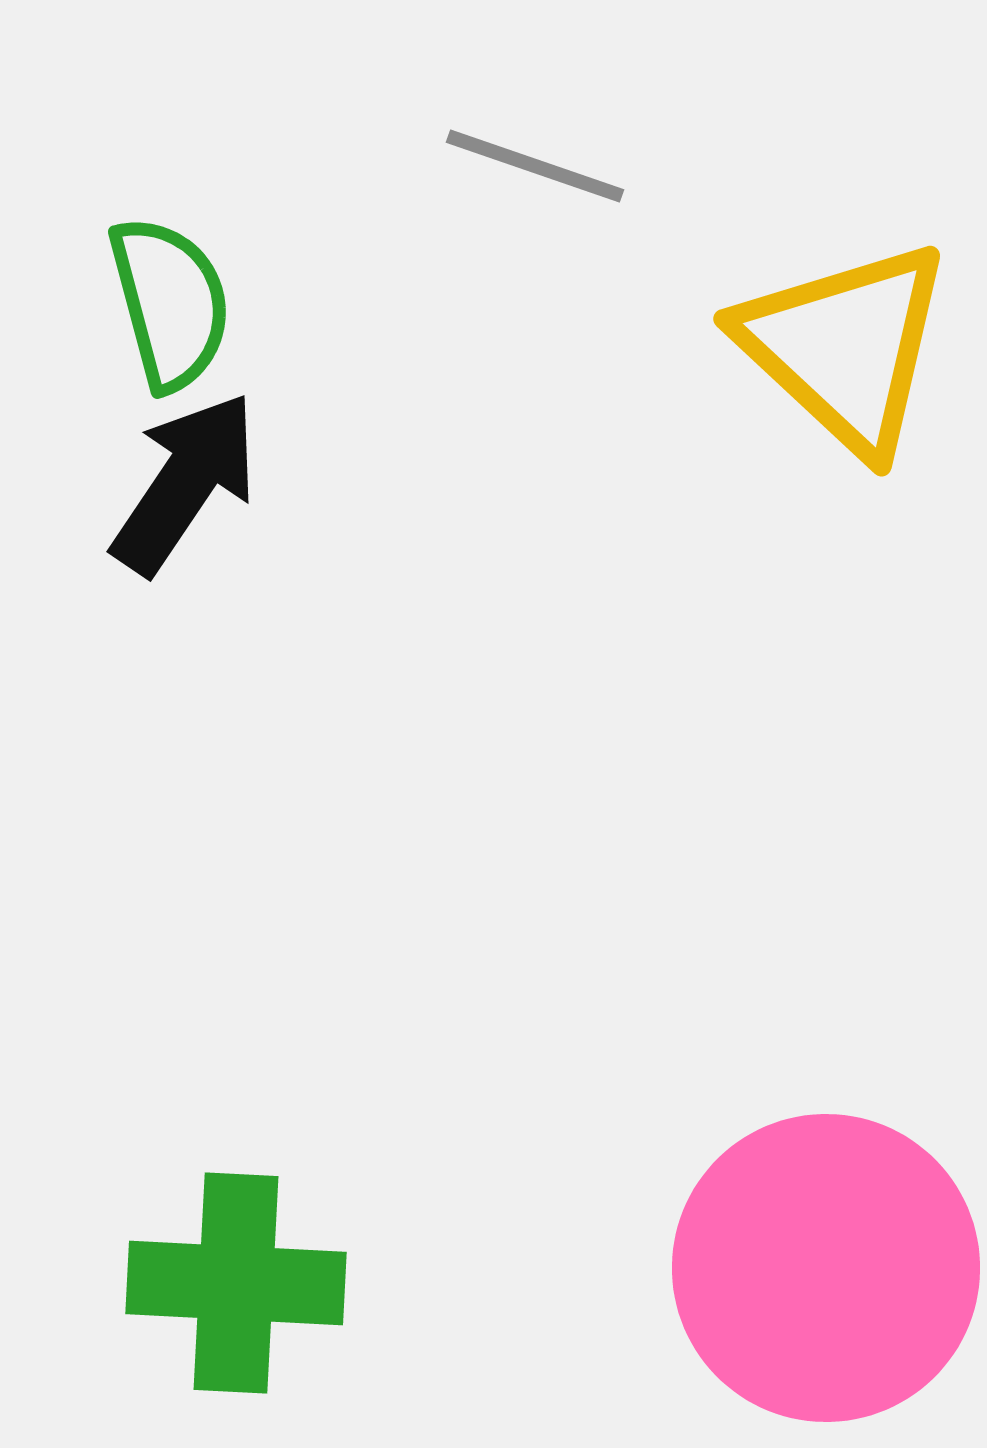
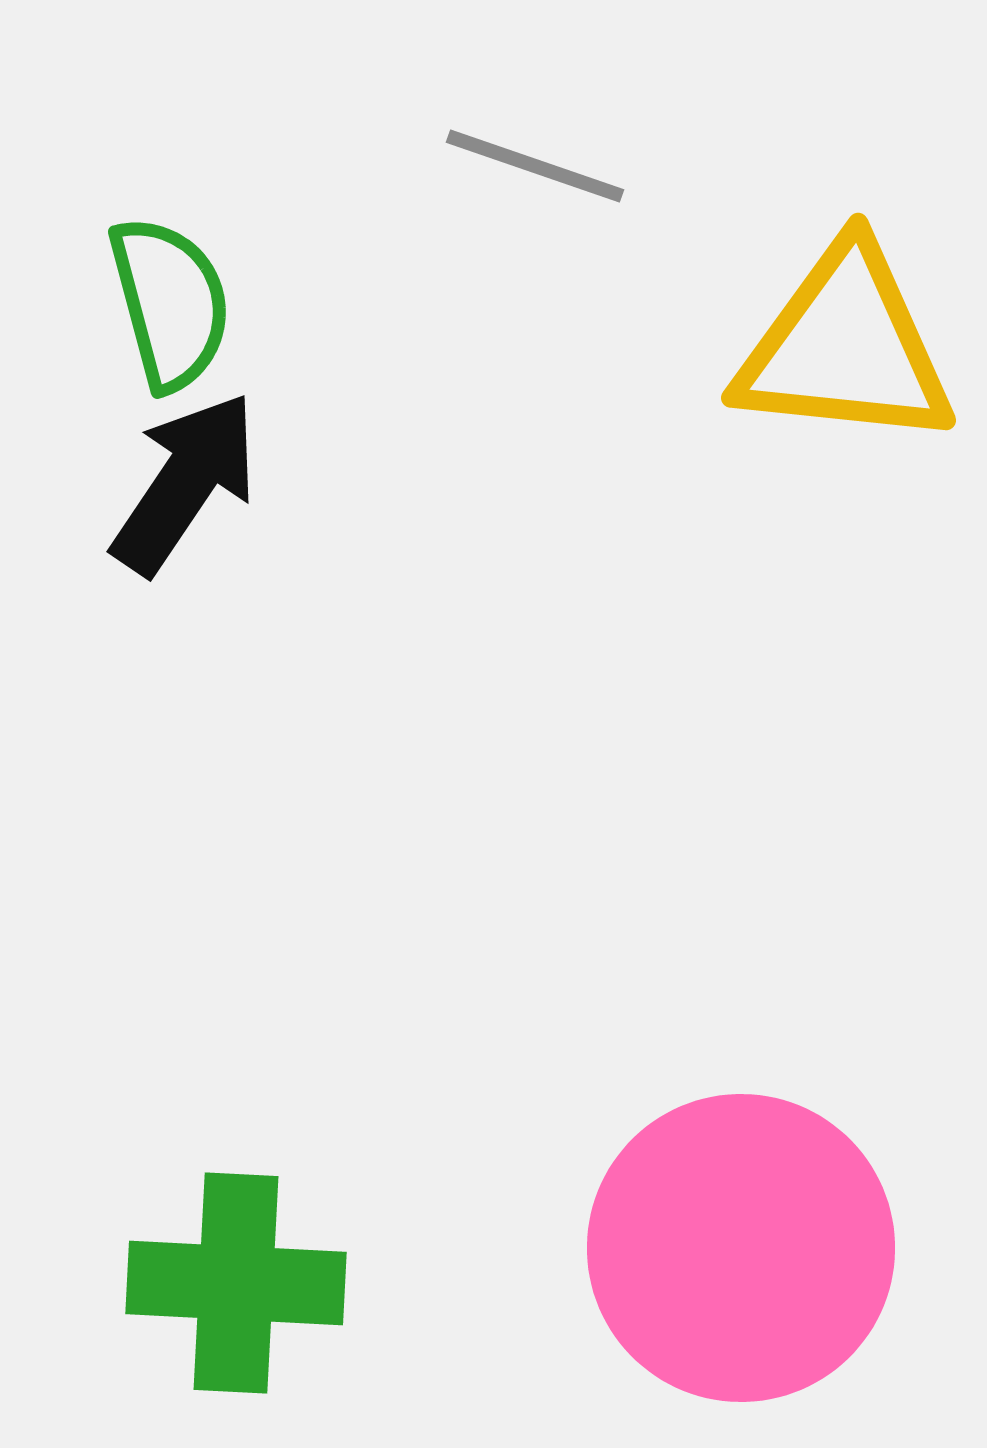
yellow triangle: rotated 37 degrees counterclockwise
pink circle: moved 85 px left, 20 px up
